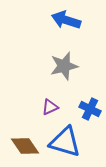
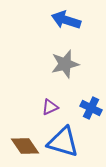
gray star: moved 1 px right, 2 px up
blue cross: moved 1 px right, 1 px up
blue triangle: moved 2 px left
